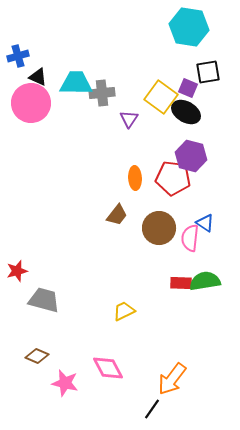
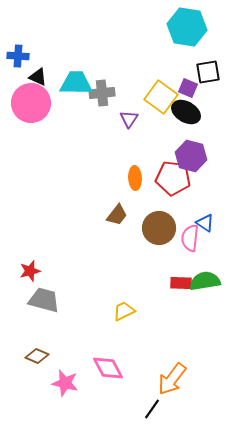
cyan hexagon: moved 2 px left
blue cross: rotated 20 degrees clockwise
red star: moved 13 px right
